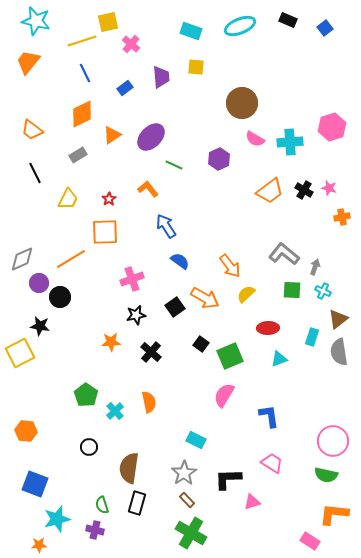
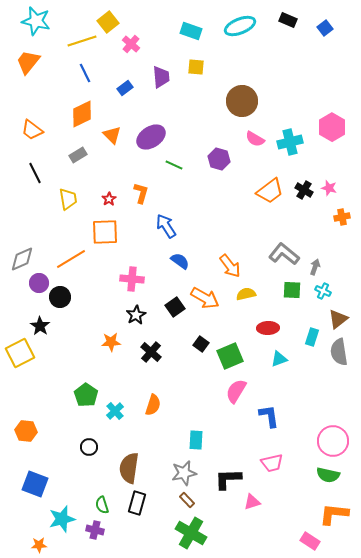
yellow square at (108, 22): rotated 25 degrees counterclockwise
brown circle at (242, 103): moved 2 px up
pink hexagon at (332, 127): rotated 12 degrees counterclockwise
orange triangle at (112, 135): rotated 42 degrees counterclockwise
purple ellipse at (151, 137): rotated 12 degrees clockwise
cyan cross at (290, 142): rotated 10 degrees counterclockwise
purple hexagon at (219, 159): rotated 20 degrees counterclockwise
orange L-shape at (148, 189): moved 7 px left, 4 px down; rotated 55 degrees clockwise
yellow trapezoid at (68, 199): rotated 35 degrees counterclockwise
pink cross at (132, 279): rotated 25 degrees clockwise
yellow semicircle at (246, 294): rotated 30 degrees clockwise
black star at (136, 315): rotated 18 degrees counterclockwise
black star at (40, 326): rotated 24 degrees clockwise
pink semicircle at (224, 395): moved 12 px right, 4 px up
orange semicircle at (149, 402): moved 4 px right, 3 px down; rotated 30 degrees clockwise
cyan rectangle at (196, 440): rotated 66 degrees clockwise
pink trapezoid at (272, 463): rotated 135 degrees clockwise
gray star at (184, 473): rotated 20 degrees clockwise
green semicircle at (326, 475): moved 2 px right
cyan star at (57, 519): moved 5 px right
